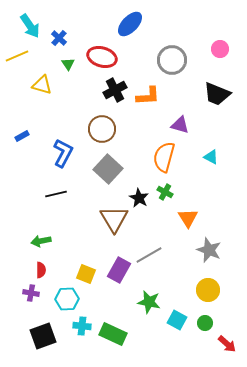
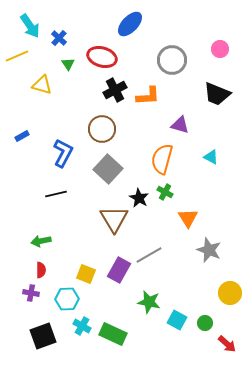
orange semicircle: moved 2 px left, 2 px down
yellow circle: moved 22 px right, 3 px down
cyan cross: rotated 24 degrees clockwise
